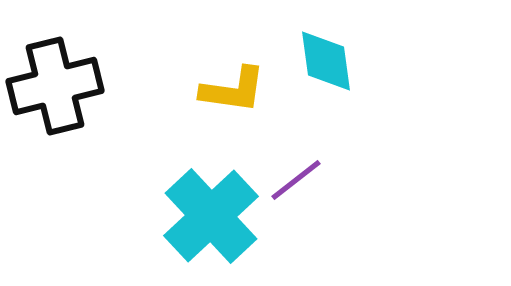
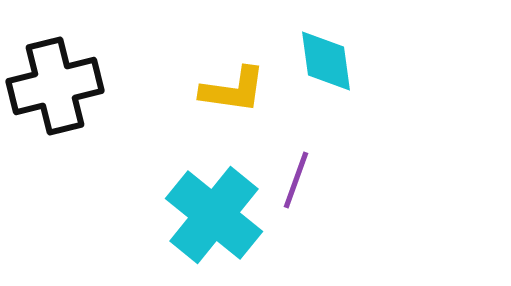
purple line: rotated 32 degrees counterclockwise
cyan cross: moved 3 px right, 1 px up; rotated 8 degrees counterclockwise
